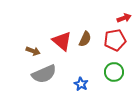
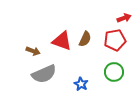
red triangle: rotated 20 degrees counterclockwise
